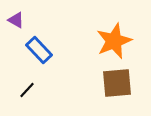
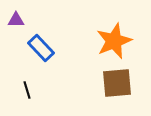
purple triangle: rotated 30 degrees counterclockwise
blue rectangle: moved 2 px right, 2 px up
black line: rotated 60 degrees counterclockwise
